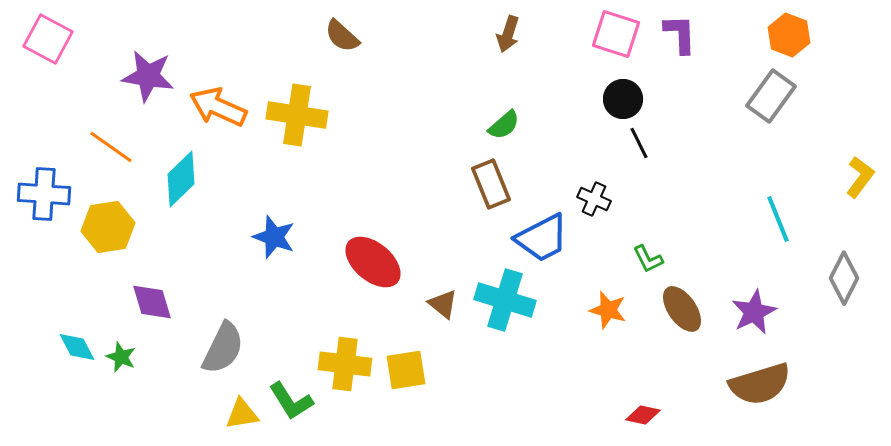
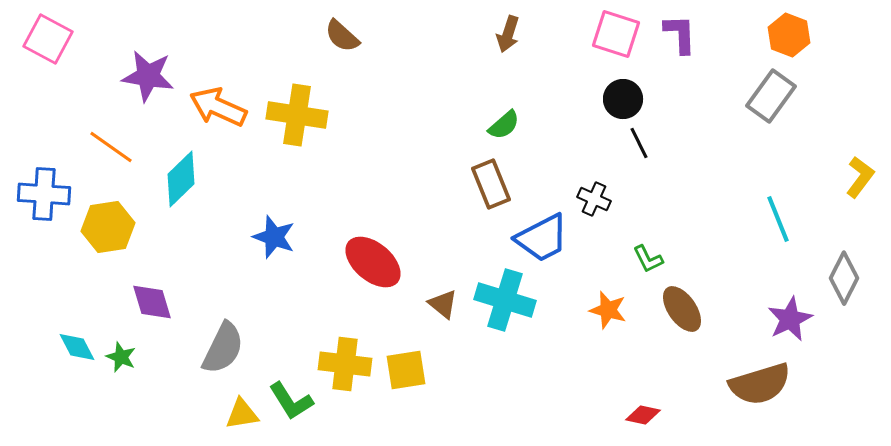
purple star at (754, 312): moved 36 px right, 7 px down
